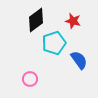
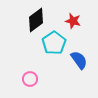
cyan pentagon: rotated 15 degrees counterclockwise
